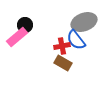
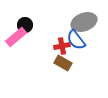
pink rectangle: moved 1 px left
